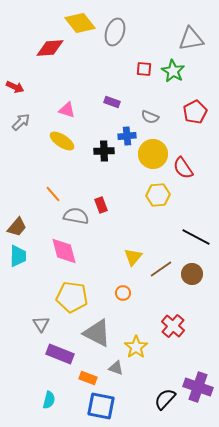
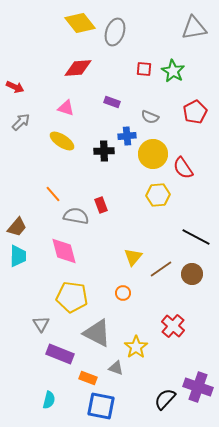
gray triangle at (191, 39): moved 3 px right, 11 px up
red diamond at (50, 48): moved 28 px right, 20 px down
pink triangle at (67, 110): moved 1 px left, 2 px up
